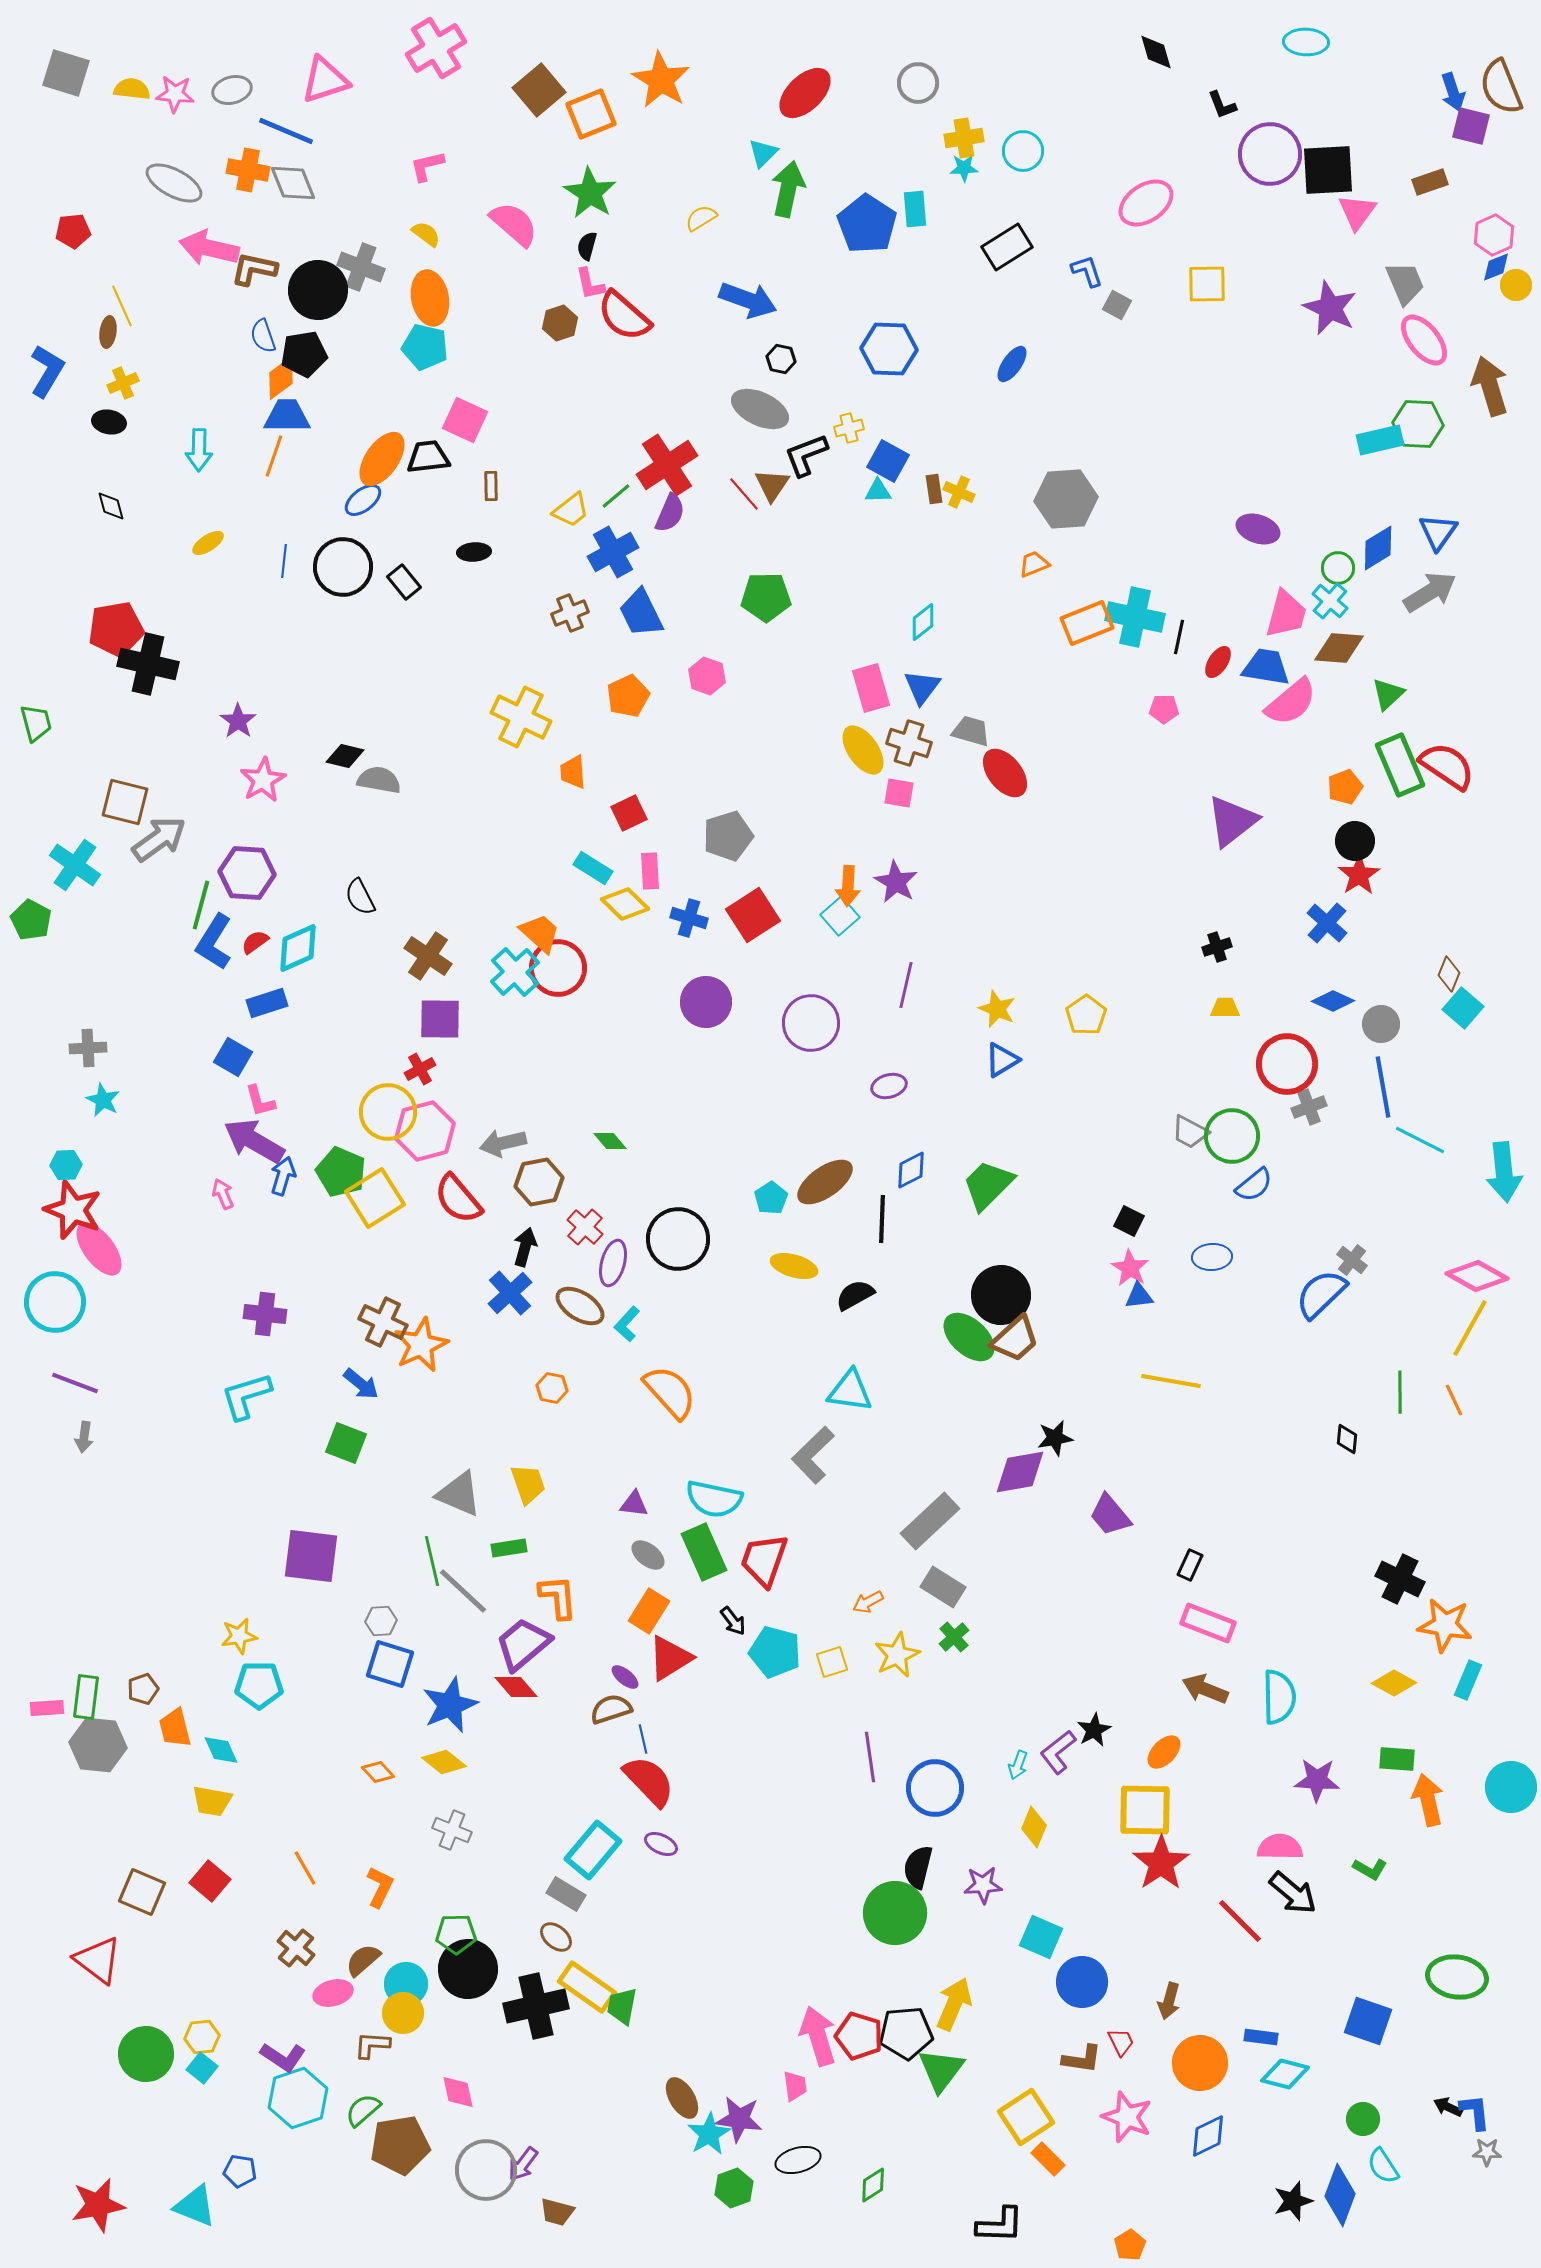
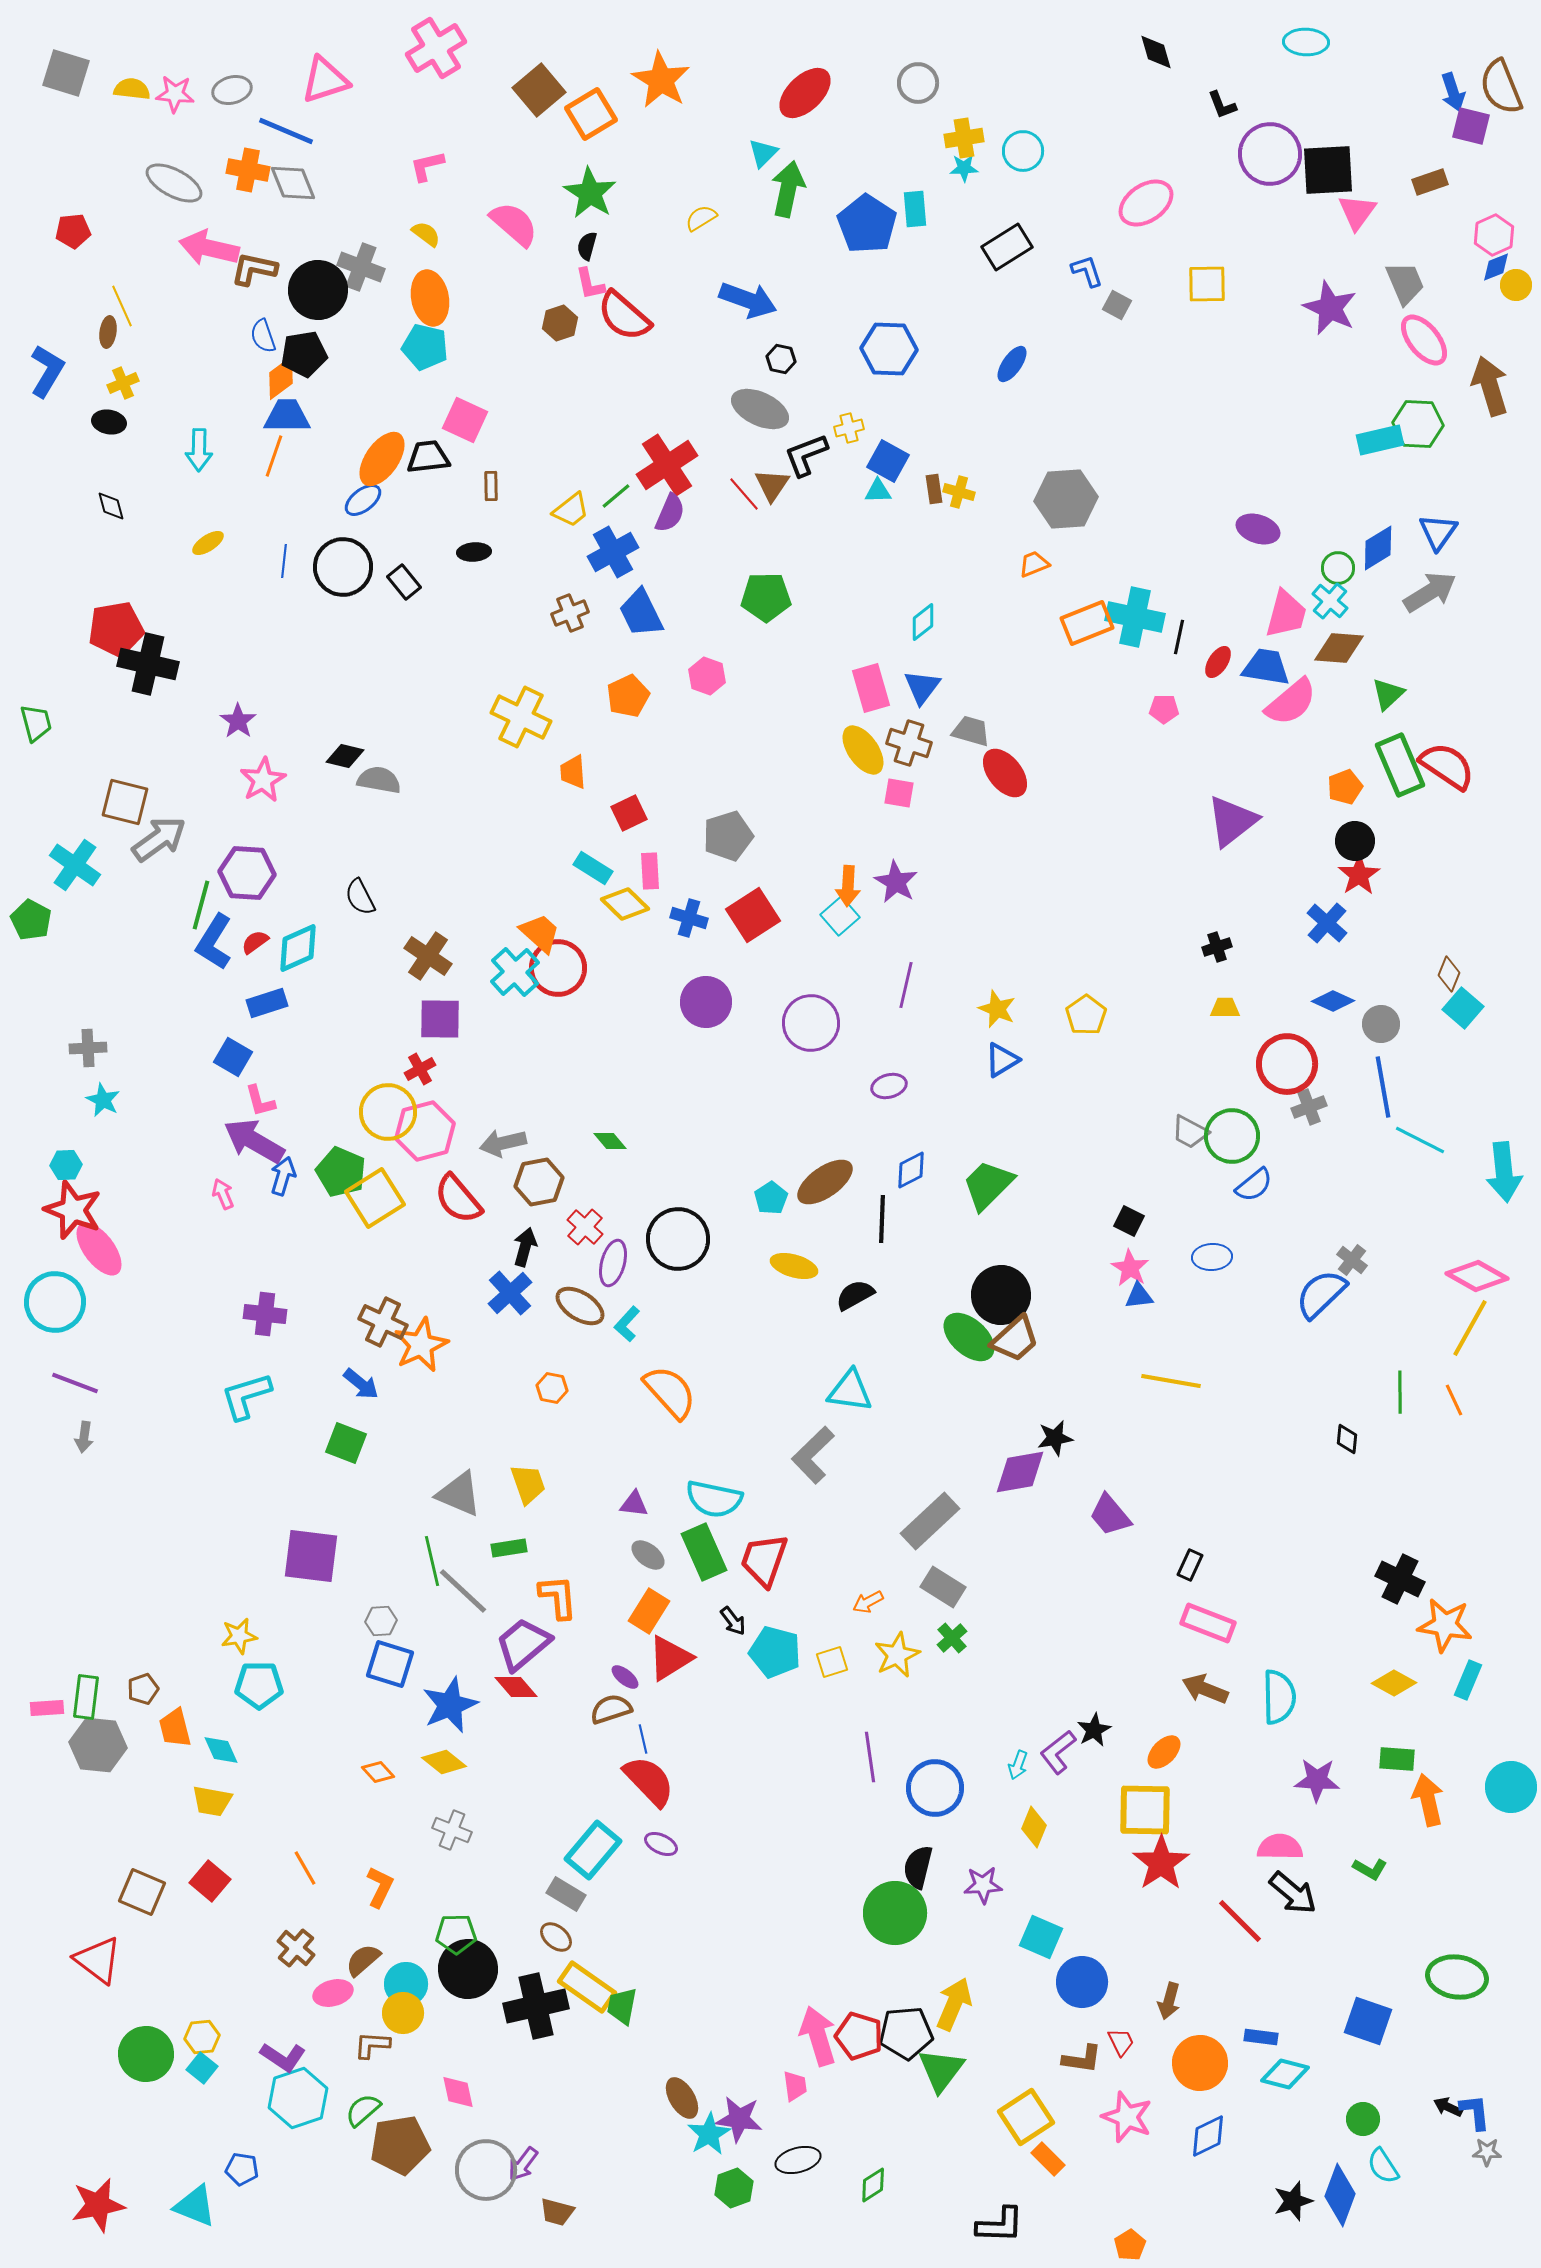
orange square at (591, 114): rotated 9 degrees counterclockwise
yellow cross at (959, 492): rotated 8 degrees counterclockwise
green cross at (954, 1637): moved 2 px left, 1 px down
blue pentagon at (240, 2171): moved 2 px right, 2 px up
